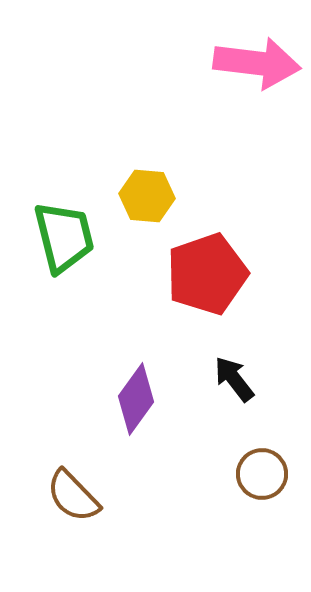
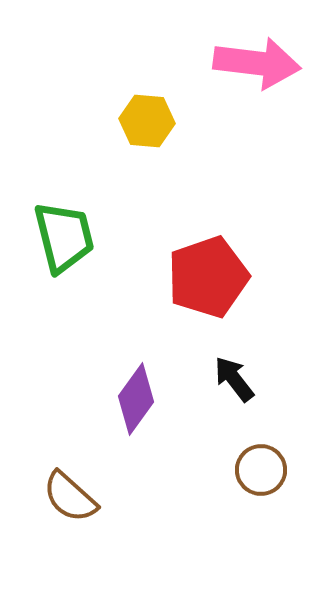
yellow hexagon: moved 75 px up
red pentagon: moved 1 px right, 3 px down
brown circle: moved 1 px left, 4 px up
brown semicircle: moved 3 px left, 1 px down; rotated 4 degrees counterclockwise
